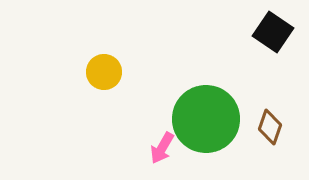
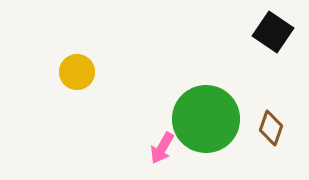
yellow circle: moved 27 px left
brown diamond: moved 1 px right, 1 px down
